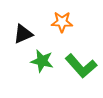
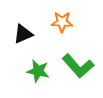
green star: moved 4 px left, 10 px down
green L-shape: moved 3 px left
